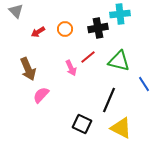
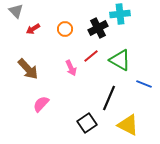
black cross: rotated 18 degrees counterclockwise
red arrow: moved 5 px left, 3 px up
red line: moved 3 px right, 1 px up
green triangle: moved 1 px right, 1 px up; rotated 15 degrees clockwise
brown arrow: rotated 20 degrees counterclockwise
blue line: rotated 35 degrees counterclockwise
pink semicircle: moved 9 px down
black line: moved 2 px up
black square: moved 5 px right, 1 px up; rotated 30 degrees clockwise
yellow triangle: moved 7 px right, 3 px up
